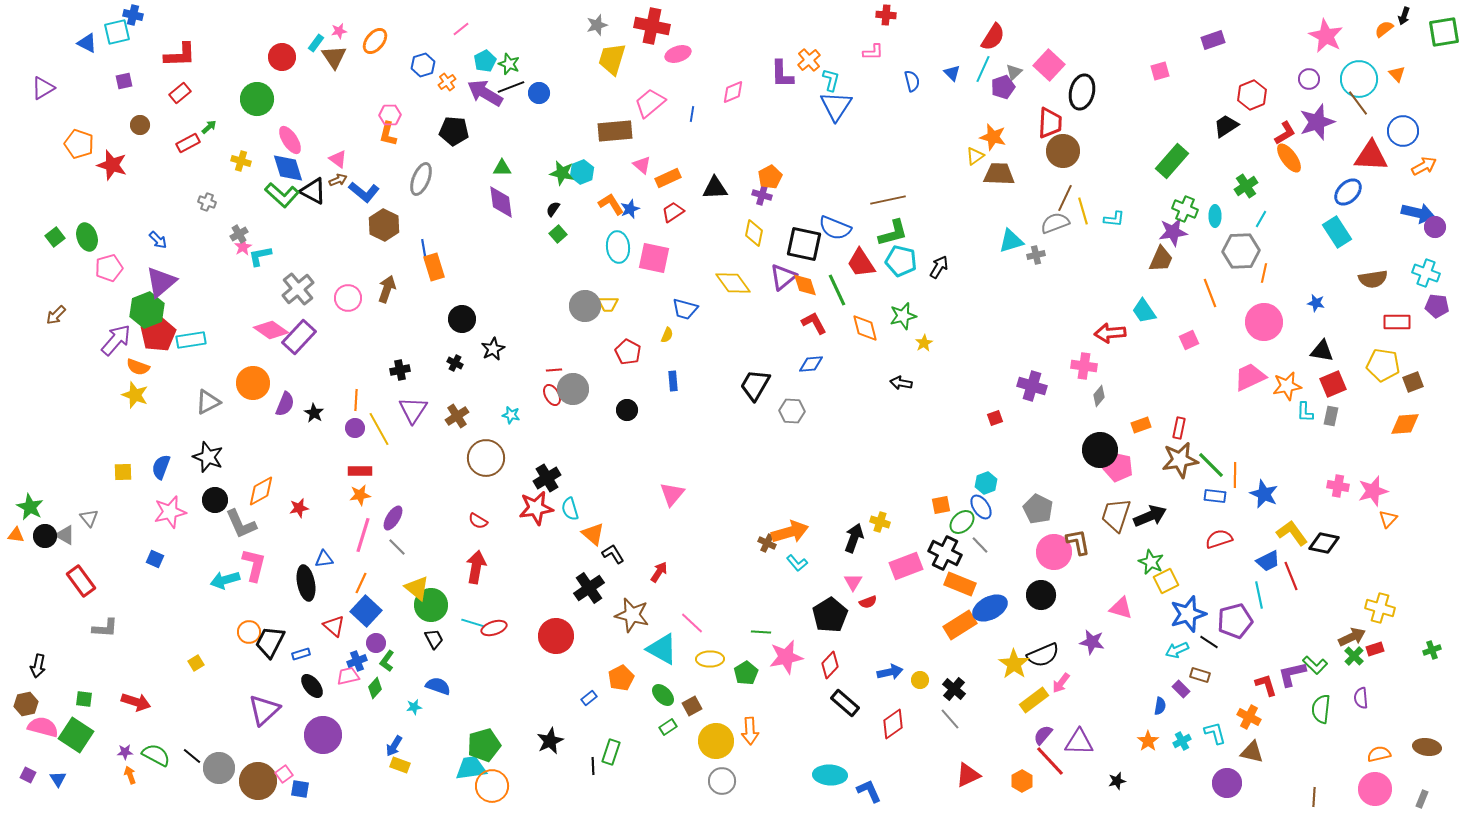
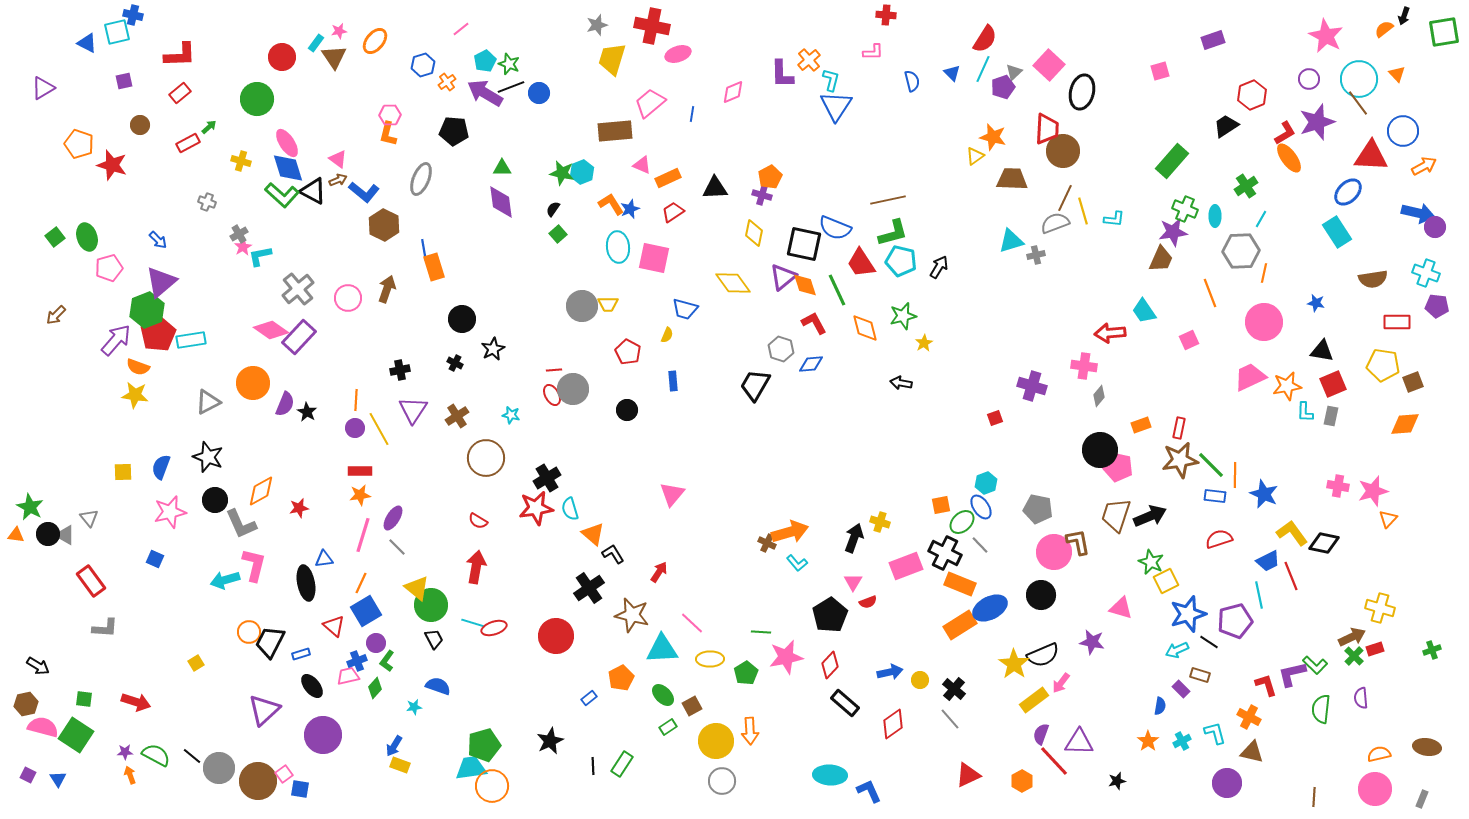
red semicircle at (993, 37): moved 8 px left, 2 px down
red trapezoid at (1050, 123): moved 3 px left, 6 px down
pink ellipse at (290, 140): moved 3 px left, 3 px down
pink triangle at (642, 165): rotated 18 degrees counterclockwise
brown trapezoid at (999, 174): moved 13 px right, 5 px down
gray circle at (585, 306): moved 3 px left
yellow star at (135, 395): rotated 12 degrees counterclockwise
gray hexagon at (792, 411): moved 11 px left, 62 px up; rotated 15 degrees clockwise
black star at (314, 413): moved 7 px left, 1 px up
gray pentagon at (1038, 509): rotated 16 degrees counterclockwise
black circle at (45, 536): moved 3 px right, 2 px up
red rectangle at (81, 581): moved 10 px right
blue square at (366, 611): rotated 16 degrees clockwise
cyan triangle at (662, 649): rotated 32 degrees counterclockwise
black arrow at (38, 666): rotated 70 degrees counterclockwise
purple semicircle at (1043, 735): moved 2 px left, 1 px up; rotated 20 degrees counterclockwise
green rectangle at (611, 752): moved 11 px right, 12 px down; rotated 15 degrees clockwise
red line at (1050, 761): moved 4 px right
